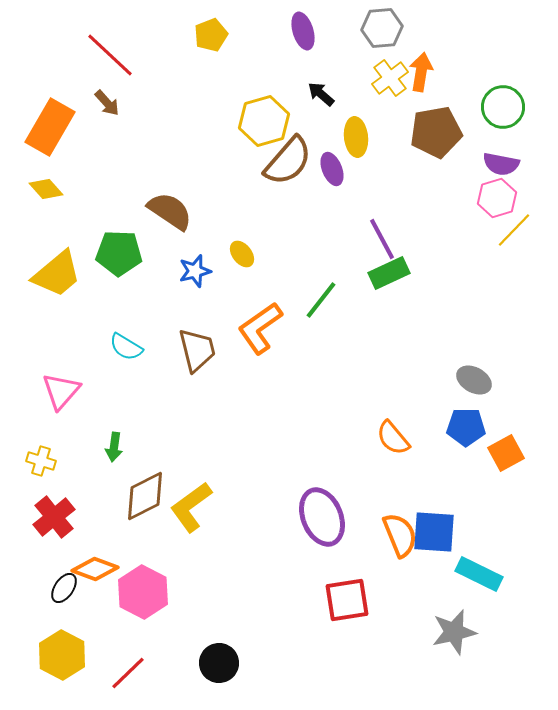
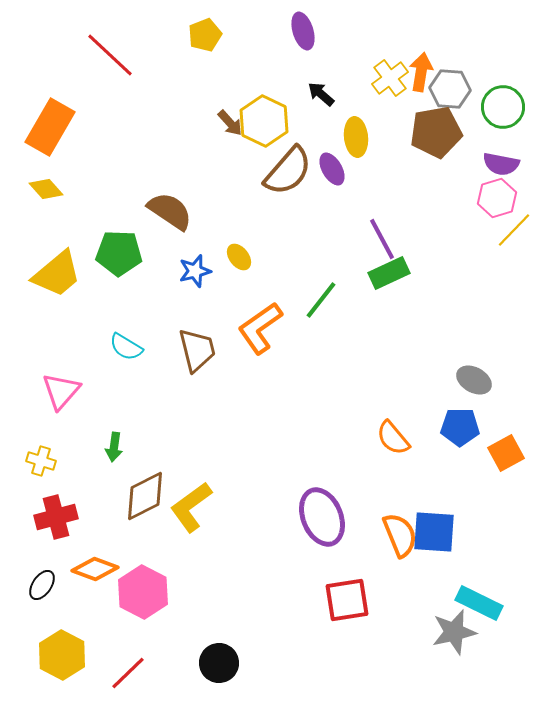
gray hexagon at (382, 28): moved 68 px right, 61 px down; rotated 9 degrees clockwise
yellow pentagon at (211, 35): moved 6 px left
brown arrow at (107, 103): moved 123 px right, 20 px down
yellow hexagon at (264, 121): rotated 18 degrees counterclockwise
brown semicircle at (288, 161): moved 10 px down
purple ellipse at (332, 169): rotated 8 degrees counterclockwise
yellow ellipse at (242, 254): moved 3 px left, 3 px down
blue pentagon at (466, 427): moved 6 px left
red cross at (54, 517): moved 2 px right; rotated 24 degrees clockwise
cyan rectangle at (479, 574): moved 29 px down
black ellipse at (64, 588): moved 22 px left, 3 px up
